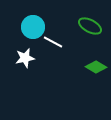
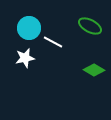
cyan circle: moved 4 px left, 1 px down
green diamond: moved 2 px left, 3 px down
